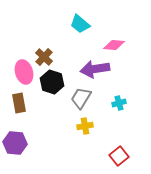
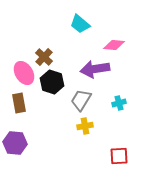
pink ellipse: moved 1 px down; rotated 15 degrees counterclockwise
gray trapezoid: moved 2 px down
red square: rotated 36 degrees clockwise
